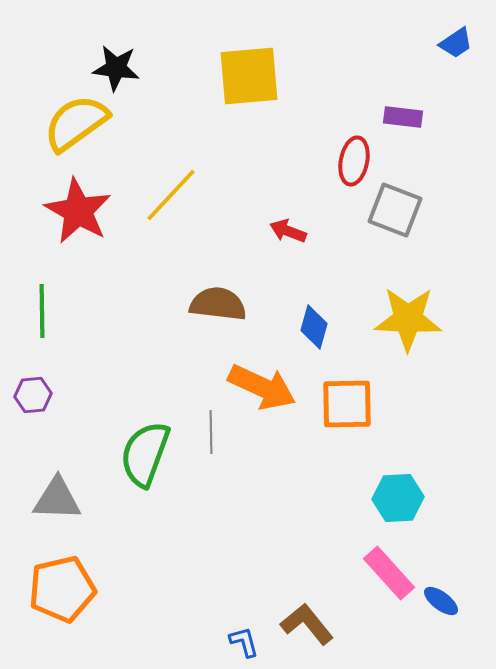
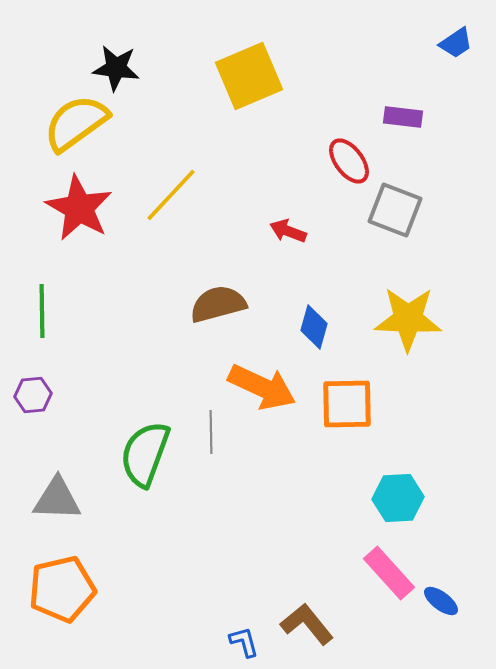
yellow square: rotated 18 degrees counterclockwise
red ellipse: moved 5 px left; rotated 48 degrees counterclockwise
red star: moved 1 px right, 3 px up
brown semicircle: rotated 22 degrees counterclockwise
